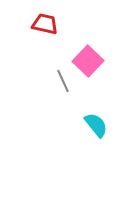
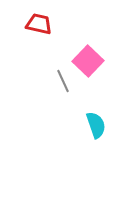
red trapezoid: moved 6 px left
cyan semicircle: rotated 20 degrees clockwise
